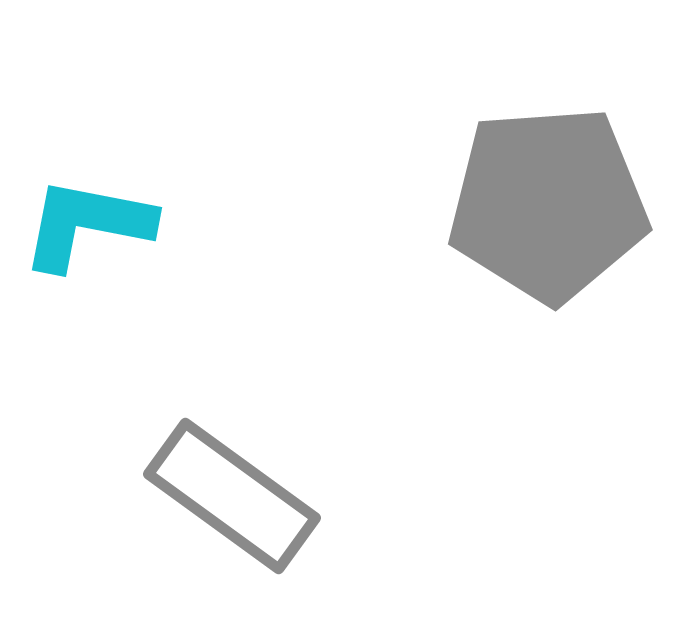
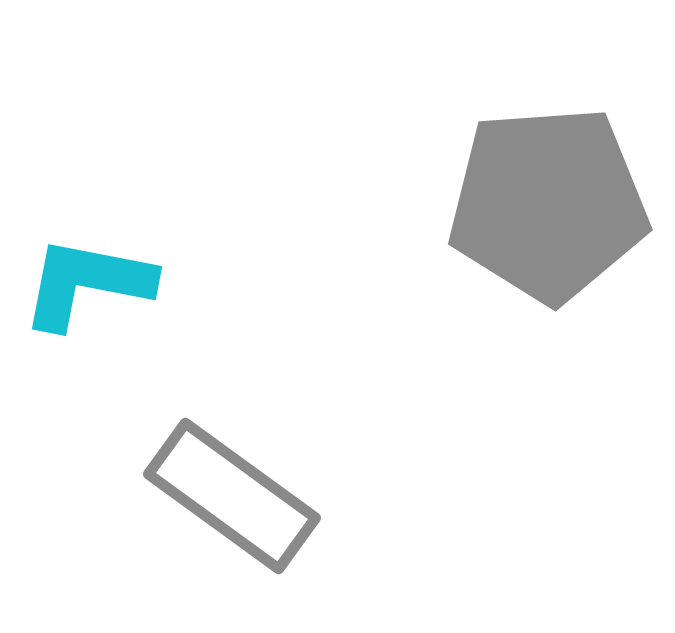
cyan L-shape: moved 59 px down
